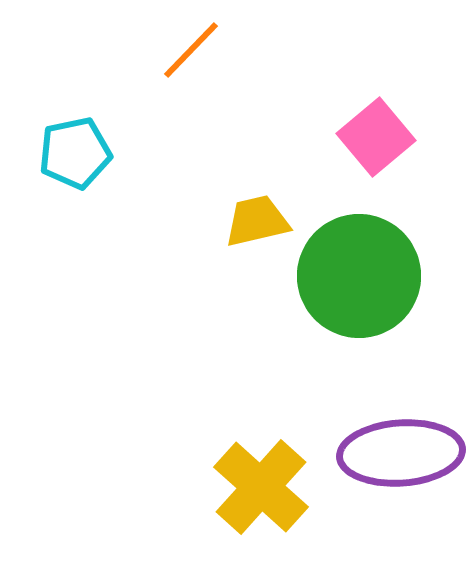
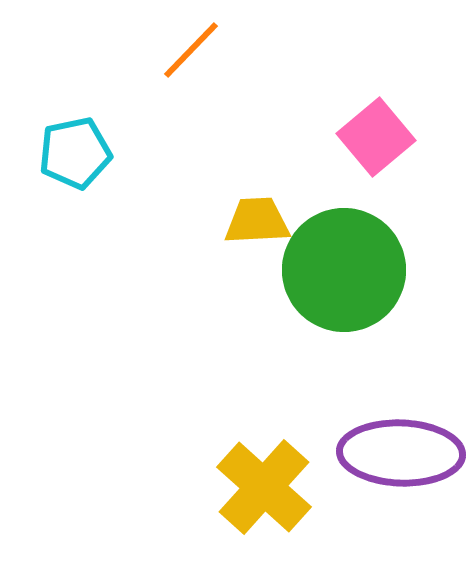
yellow trapezoid: rotated 10 degrees clockwise
green circle: moved 15 px left, 6 px up
purple ellipse: rotated 6 degrees clockwise
yellow cross: moved 3 px right
